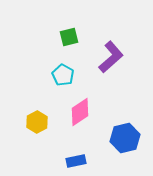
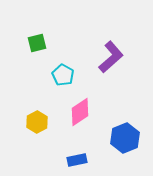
green square: moved 32 px left, 6 px down
blue hexagon: rotated 8 degrees counterclockwise
blue rectangle: moved 1 px right, 1 px up
